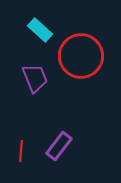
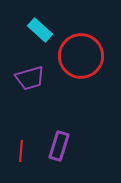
purple trapezoid: moved 5 px left; rotated 96 degrees clockwise
purple rectangle: rotated 20 degrees counterclockwise
